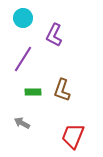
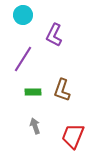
cyan circle: moved 3 px up
gray arrow: moved 13 px right, 3 px down; rotated 42 degrees clockwise
